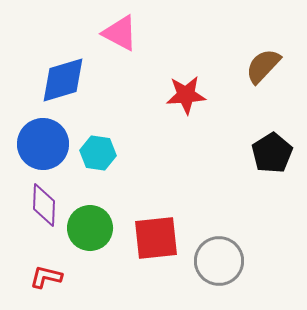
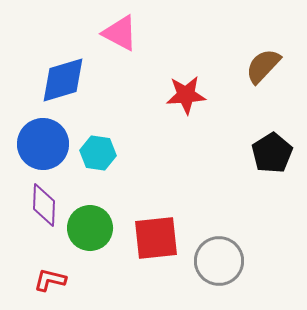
red L-shape: moved 4 px right, 3 px down
